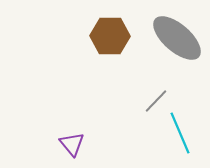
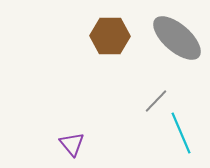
cyan line: moved 1 px right
